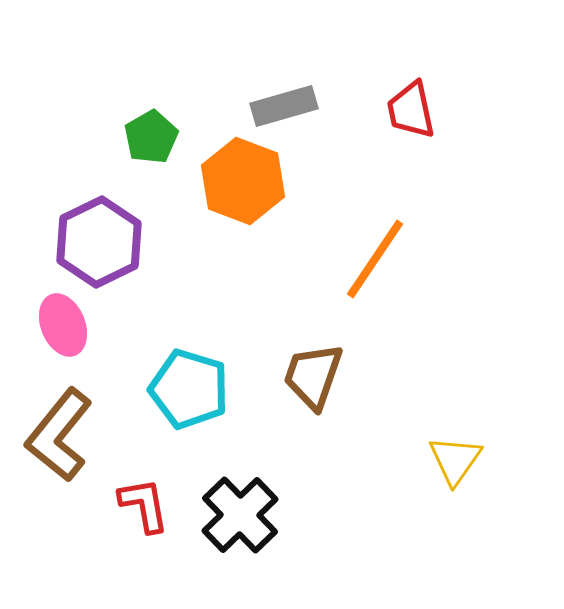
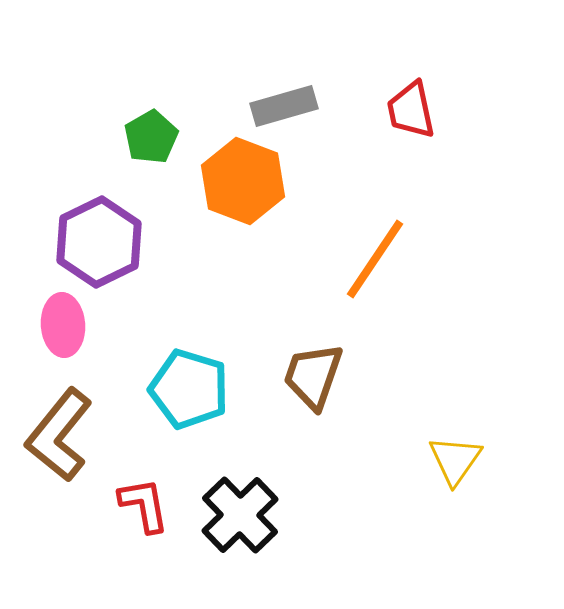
pink ellipse: rotated 18 degrees clockwise
